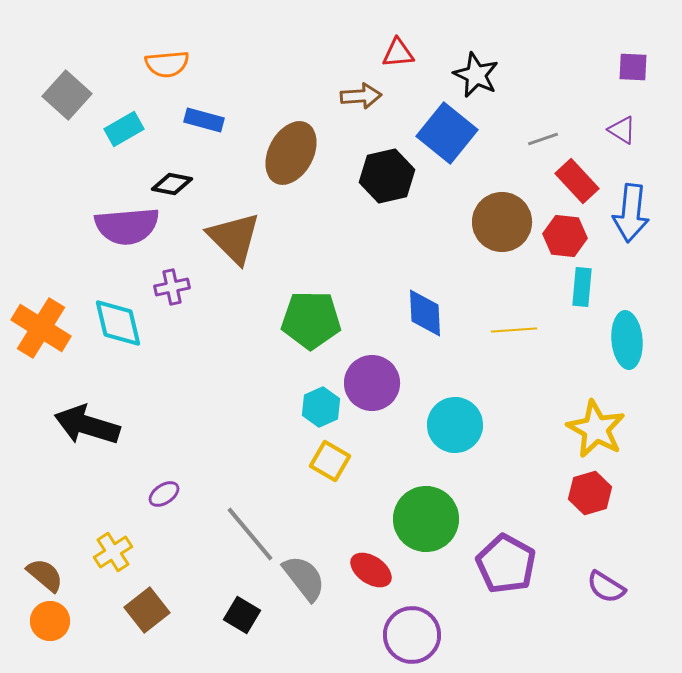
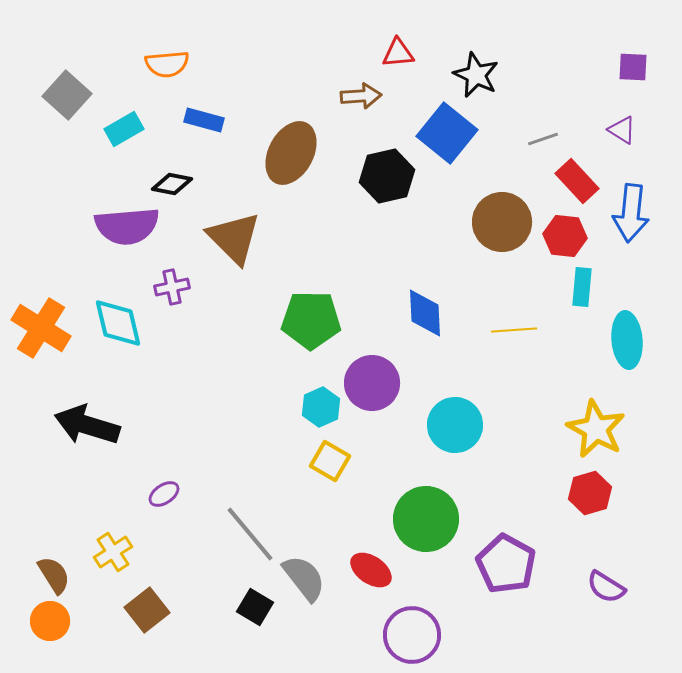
brown semicircle at (45, 575): moved 9 px right; rotated 18 degrees clockwise
black square at (242, 615): moved 13 px right, 8 px up
